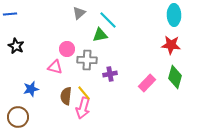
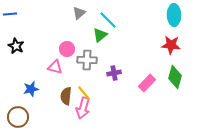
green triangle: rotated 28 degrees counterclockwise
purple cross: moved 4 px right, 1 px up
